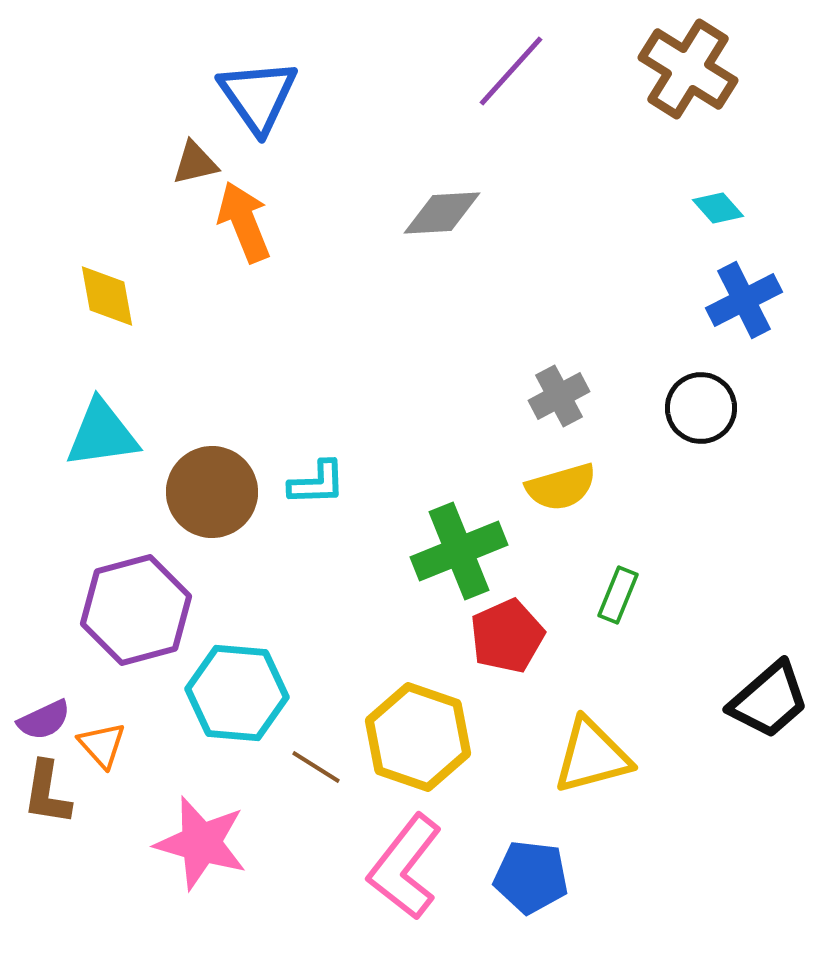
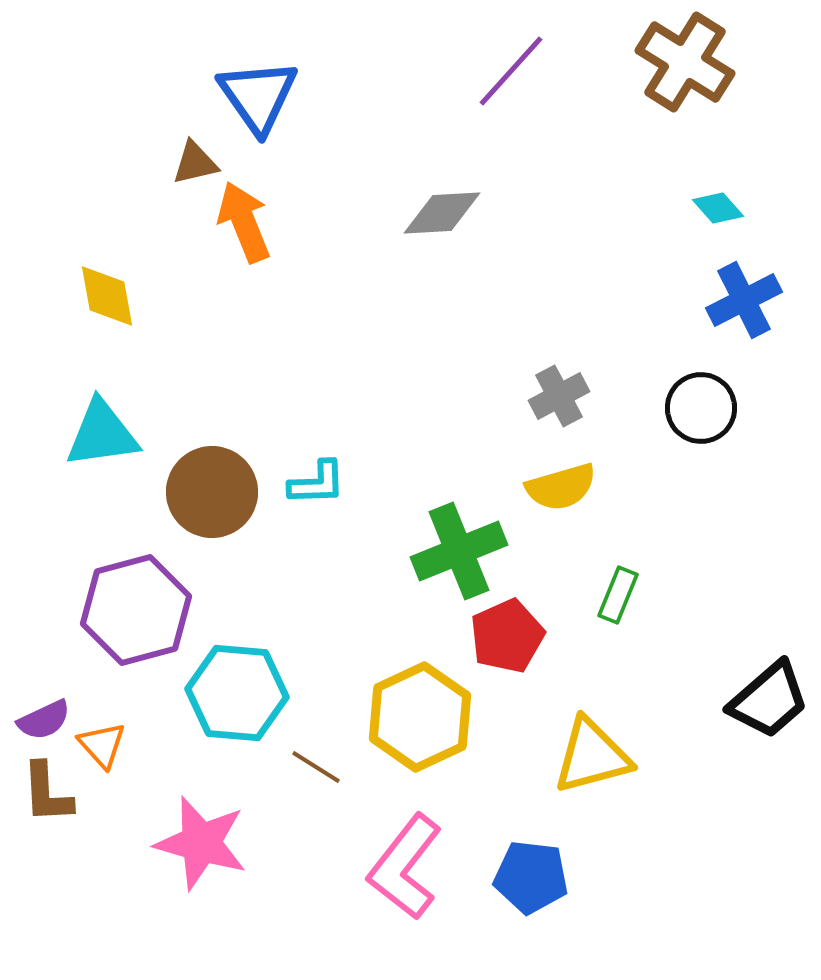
brown cross: moved 3 px left, 7 px up
yellow hexagon: moved 2 px right, 20 px up; rotated 16 degrees clockwise
brown L-shape: rotated 12 degrees counterclockwise
